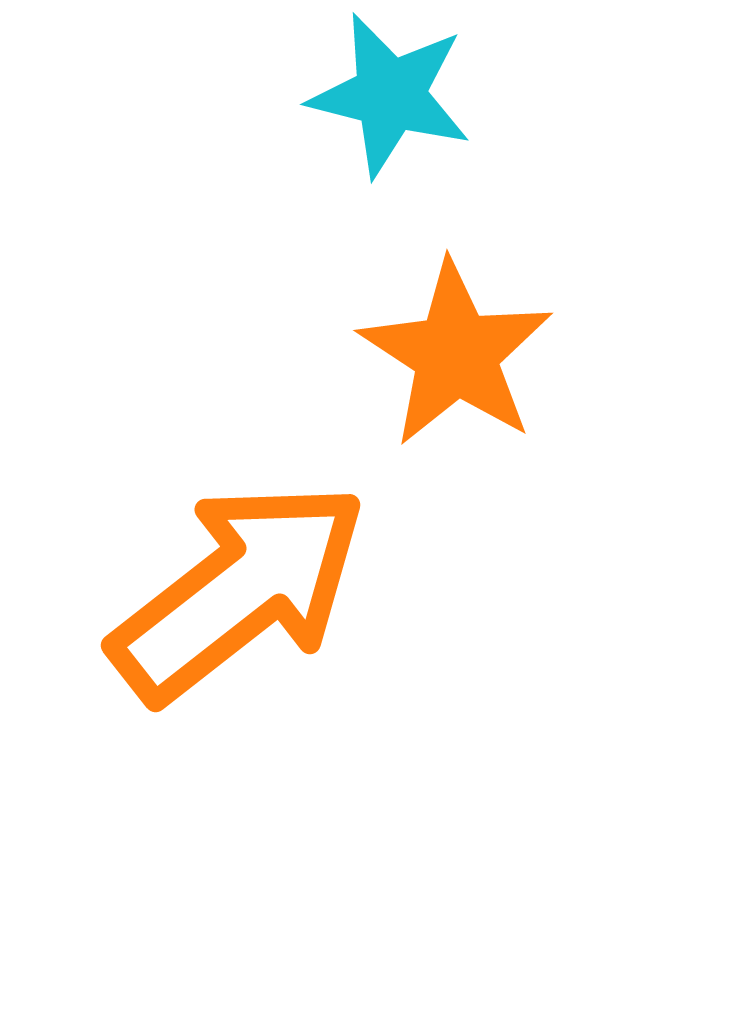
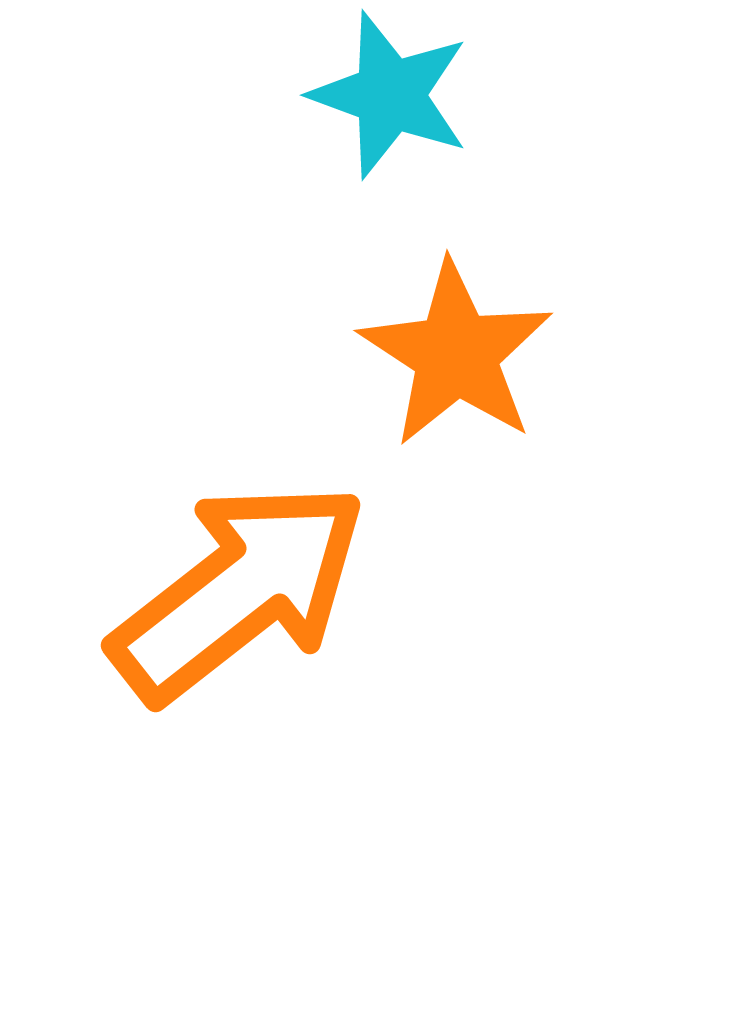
cyan star: rotated 6 degrees clockwise
